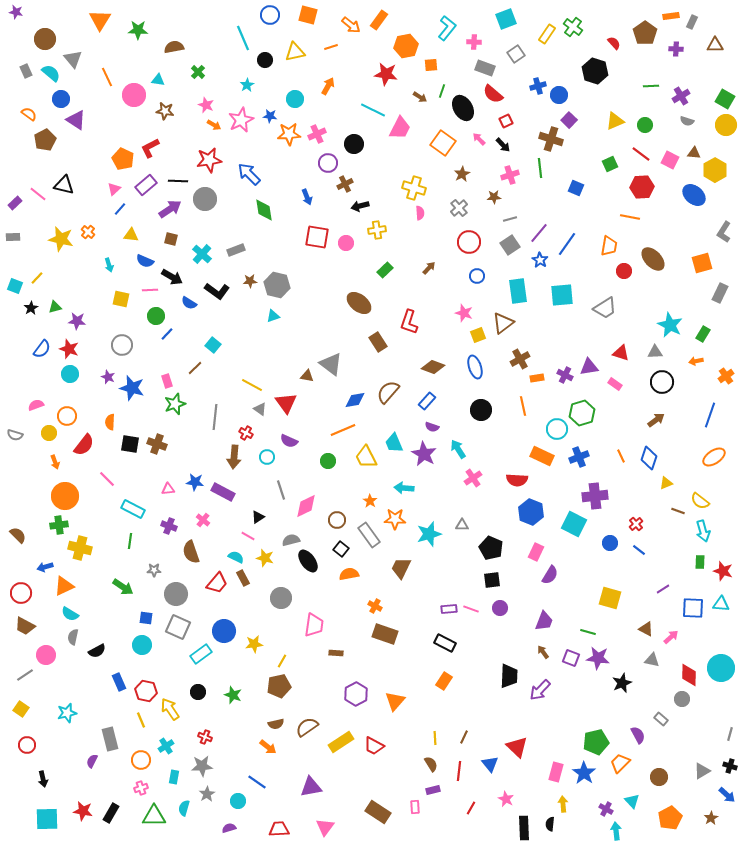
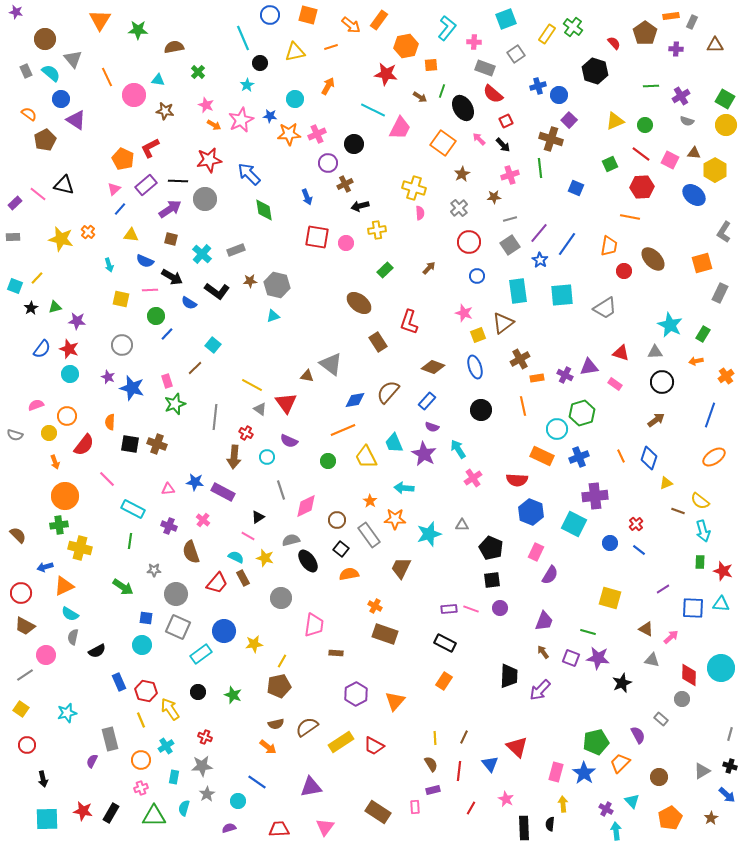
black circle at (265, 60): moved 5 px left, 3 px down
